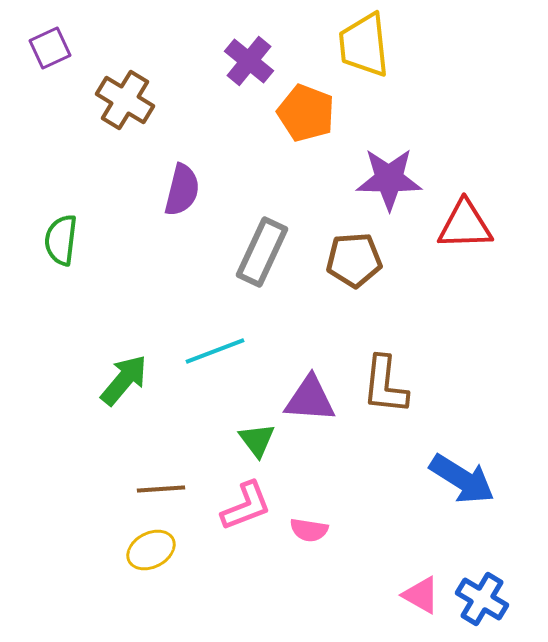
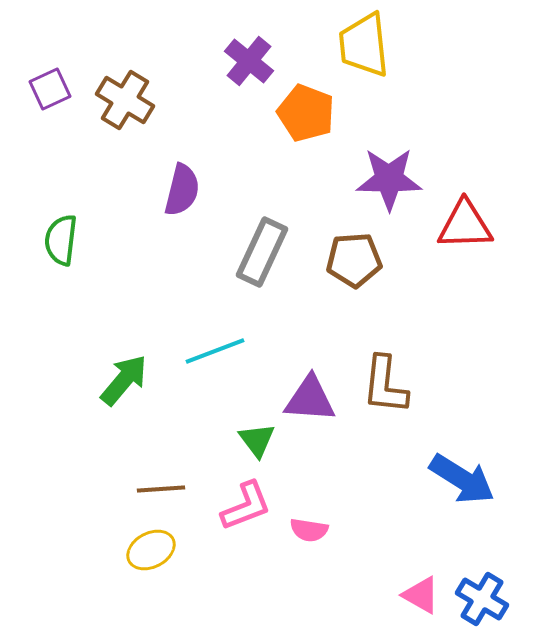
purple square: moved 41 px down
